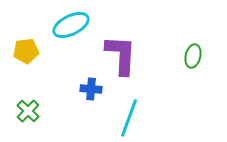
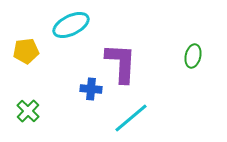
purple L-shape: moved 8 px down
cyan line: moved 2 px right; rotated 30 degrees clockwise
